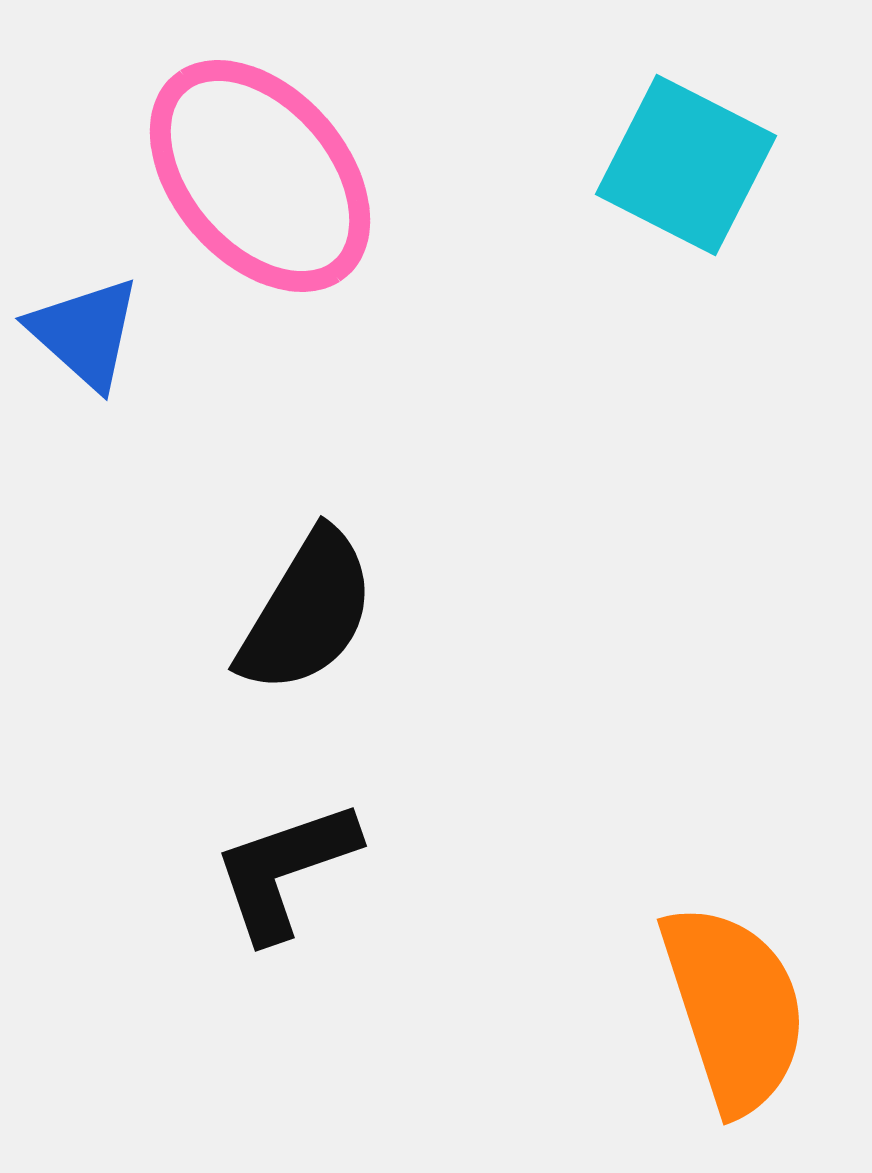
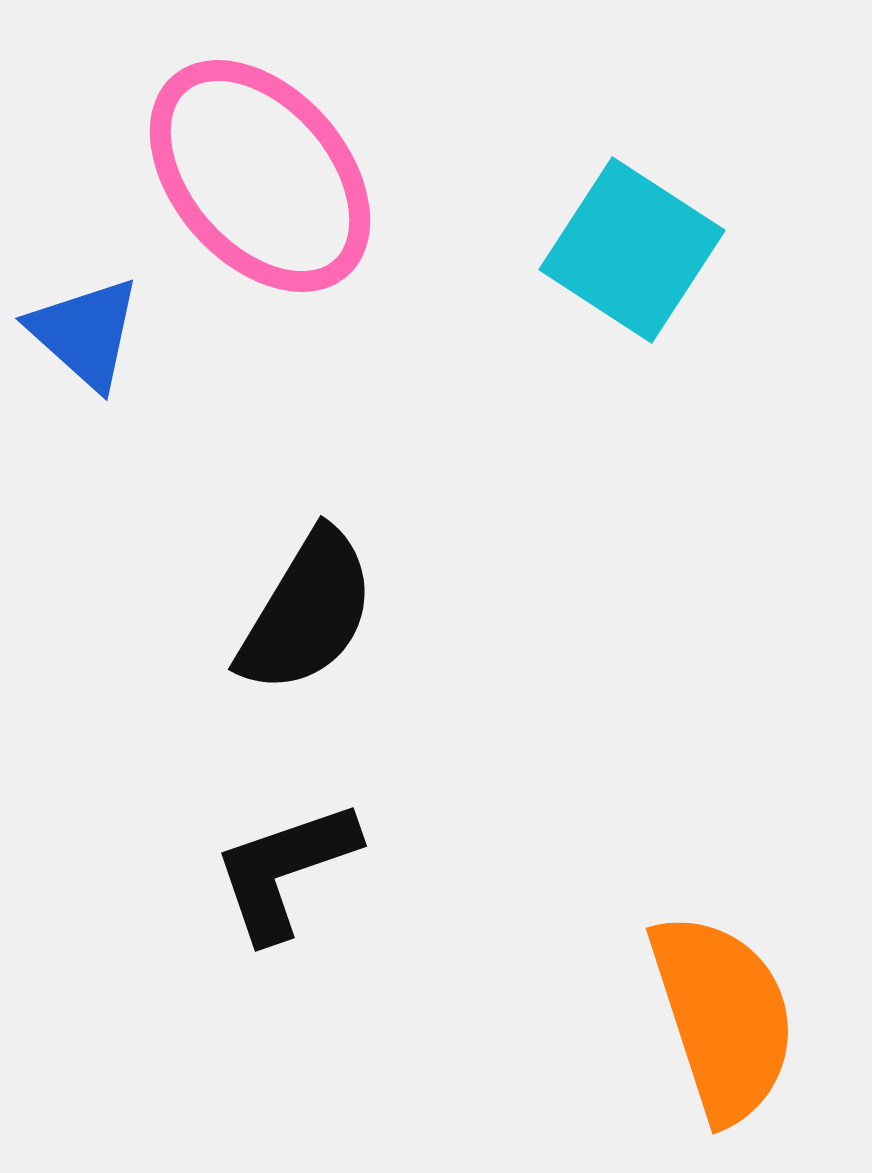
cyan square: moved 54 px left, 85 px down; rotated 6 degrees clockwise
orange semicircle: moved 11 px left, 9 px down
